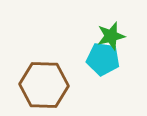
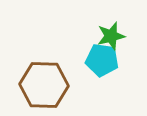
cyan pentagon: moved 1 px left, 1 px down
